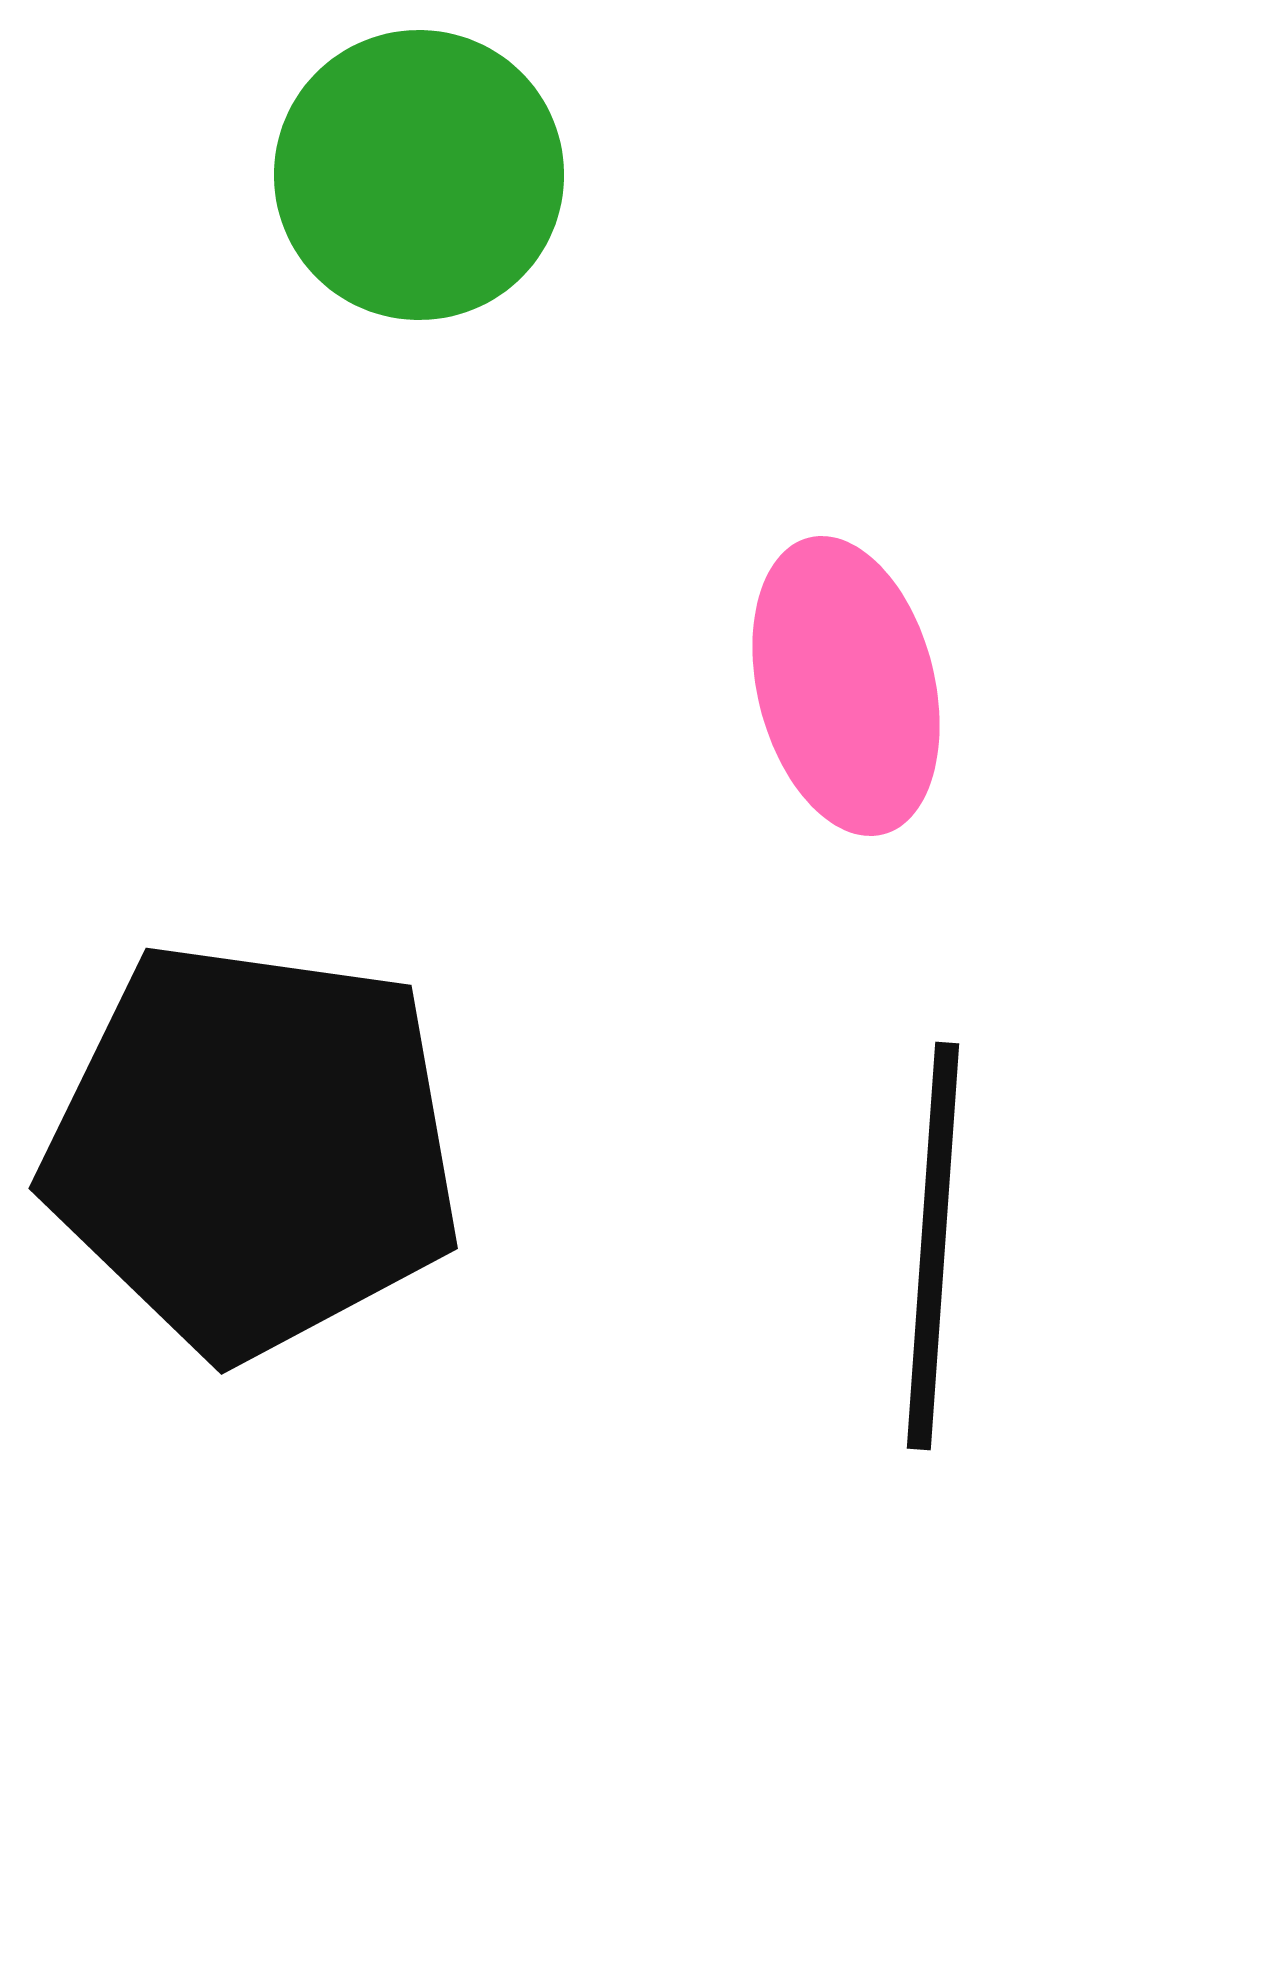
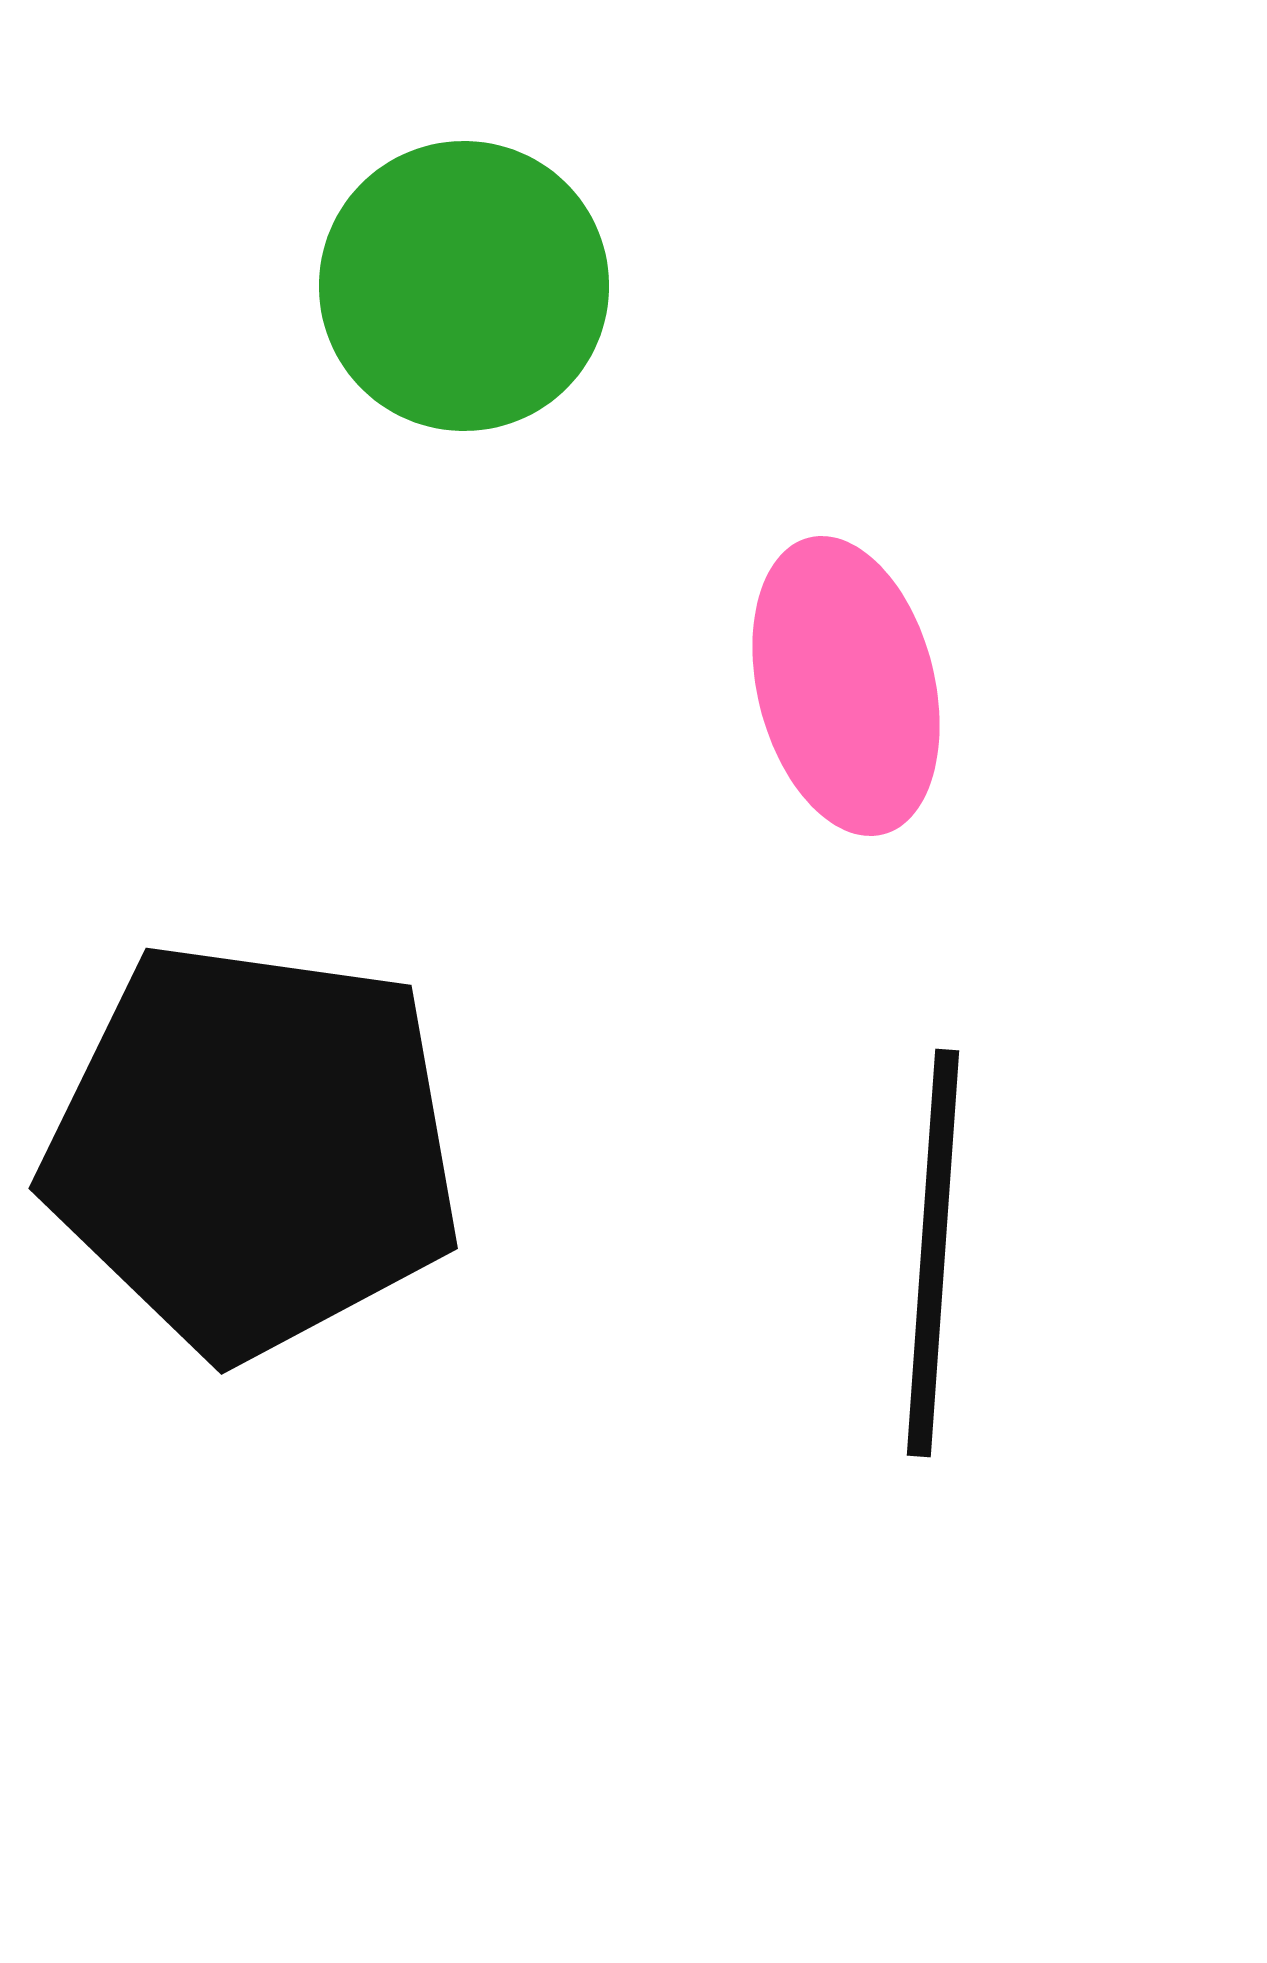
green circle: moved 45 px right, 111 px down
black line: moved 7 px down
